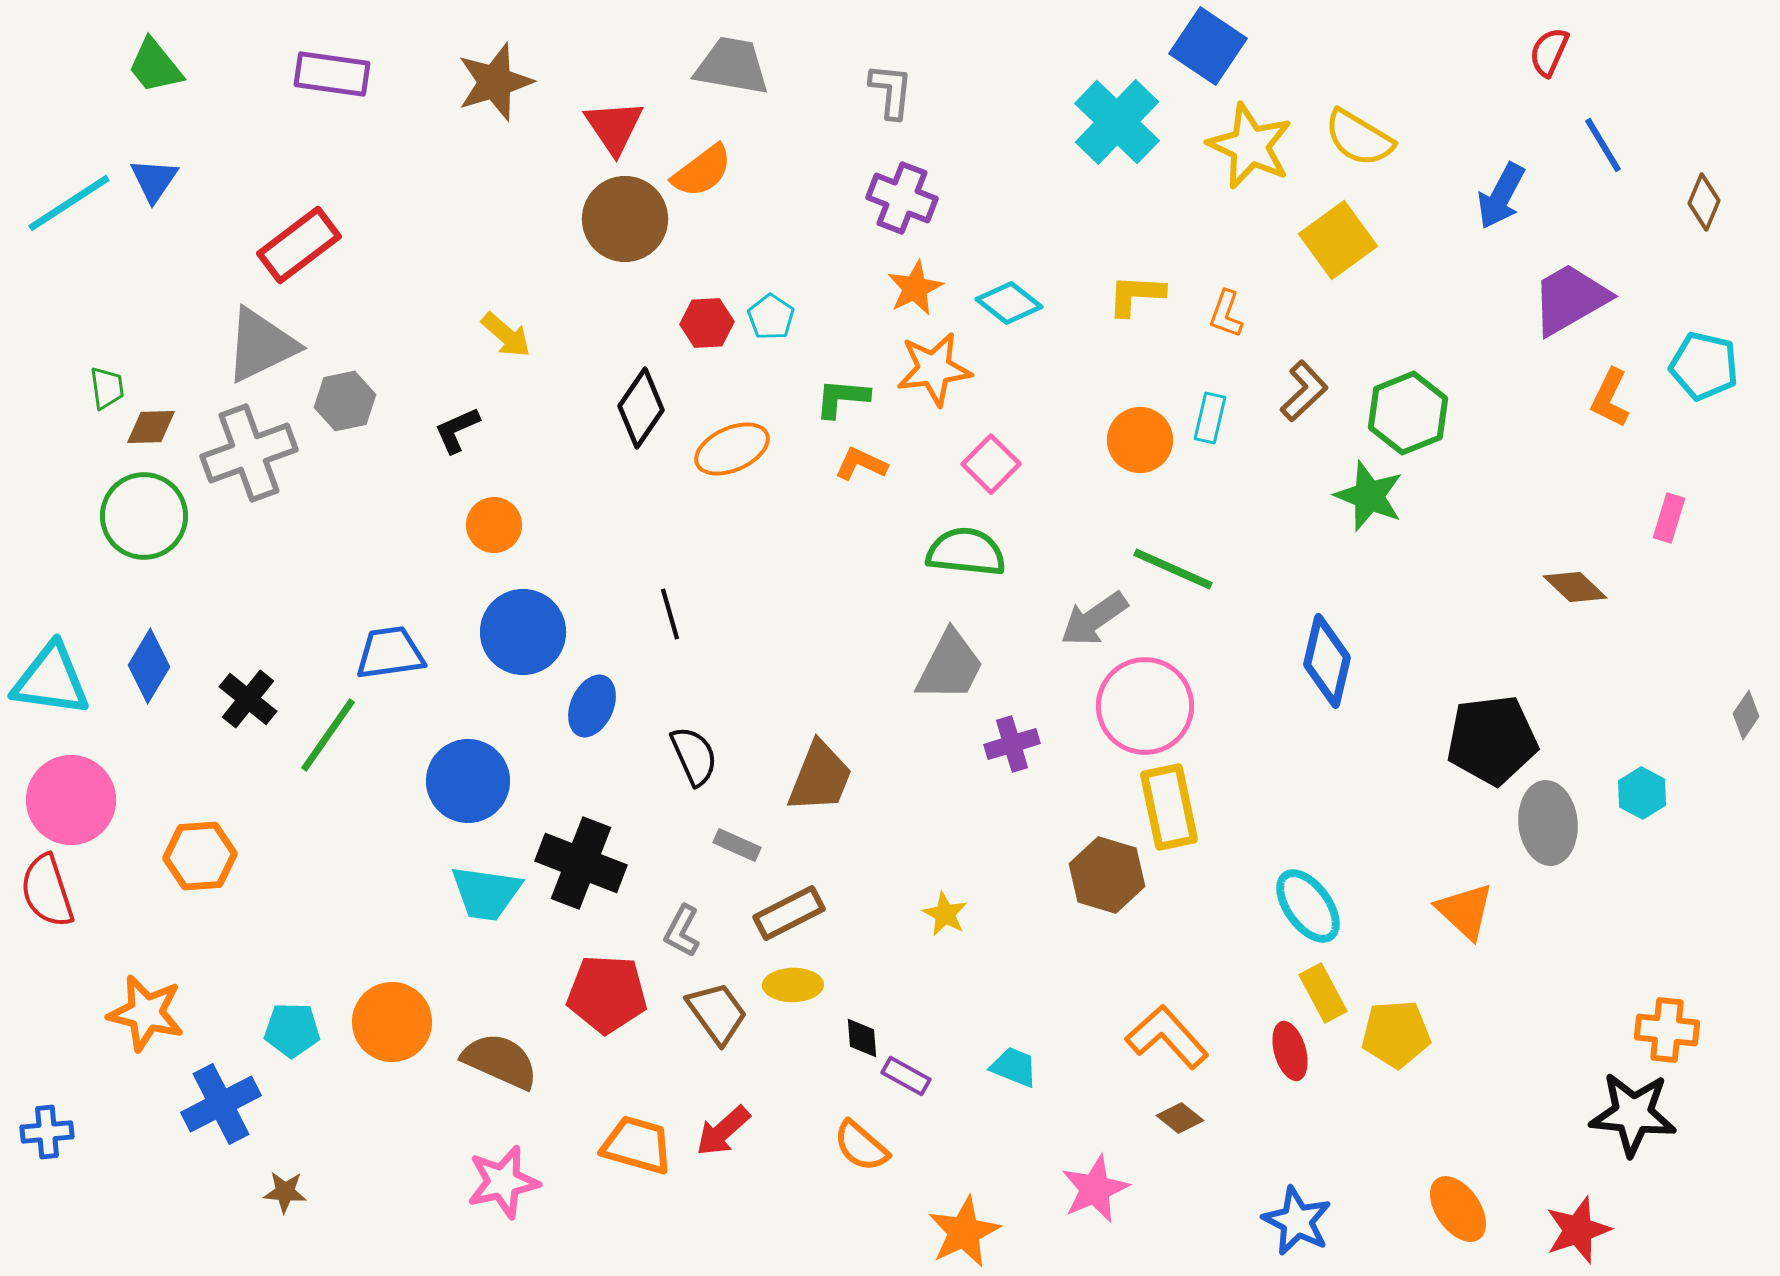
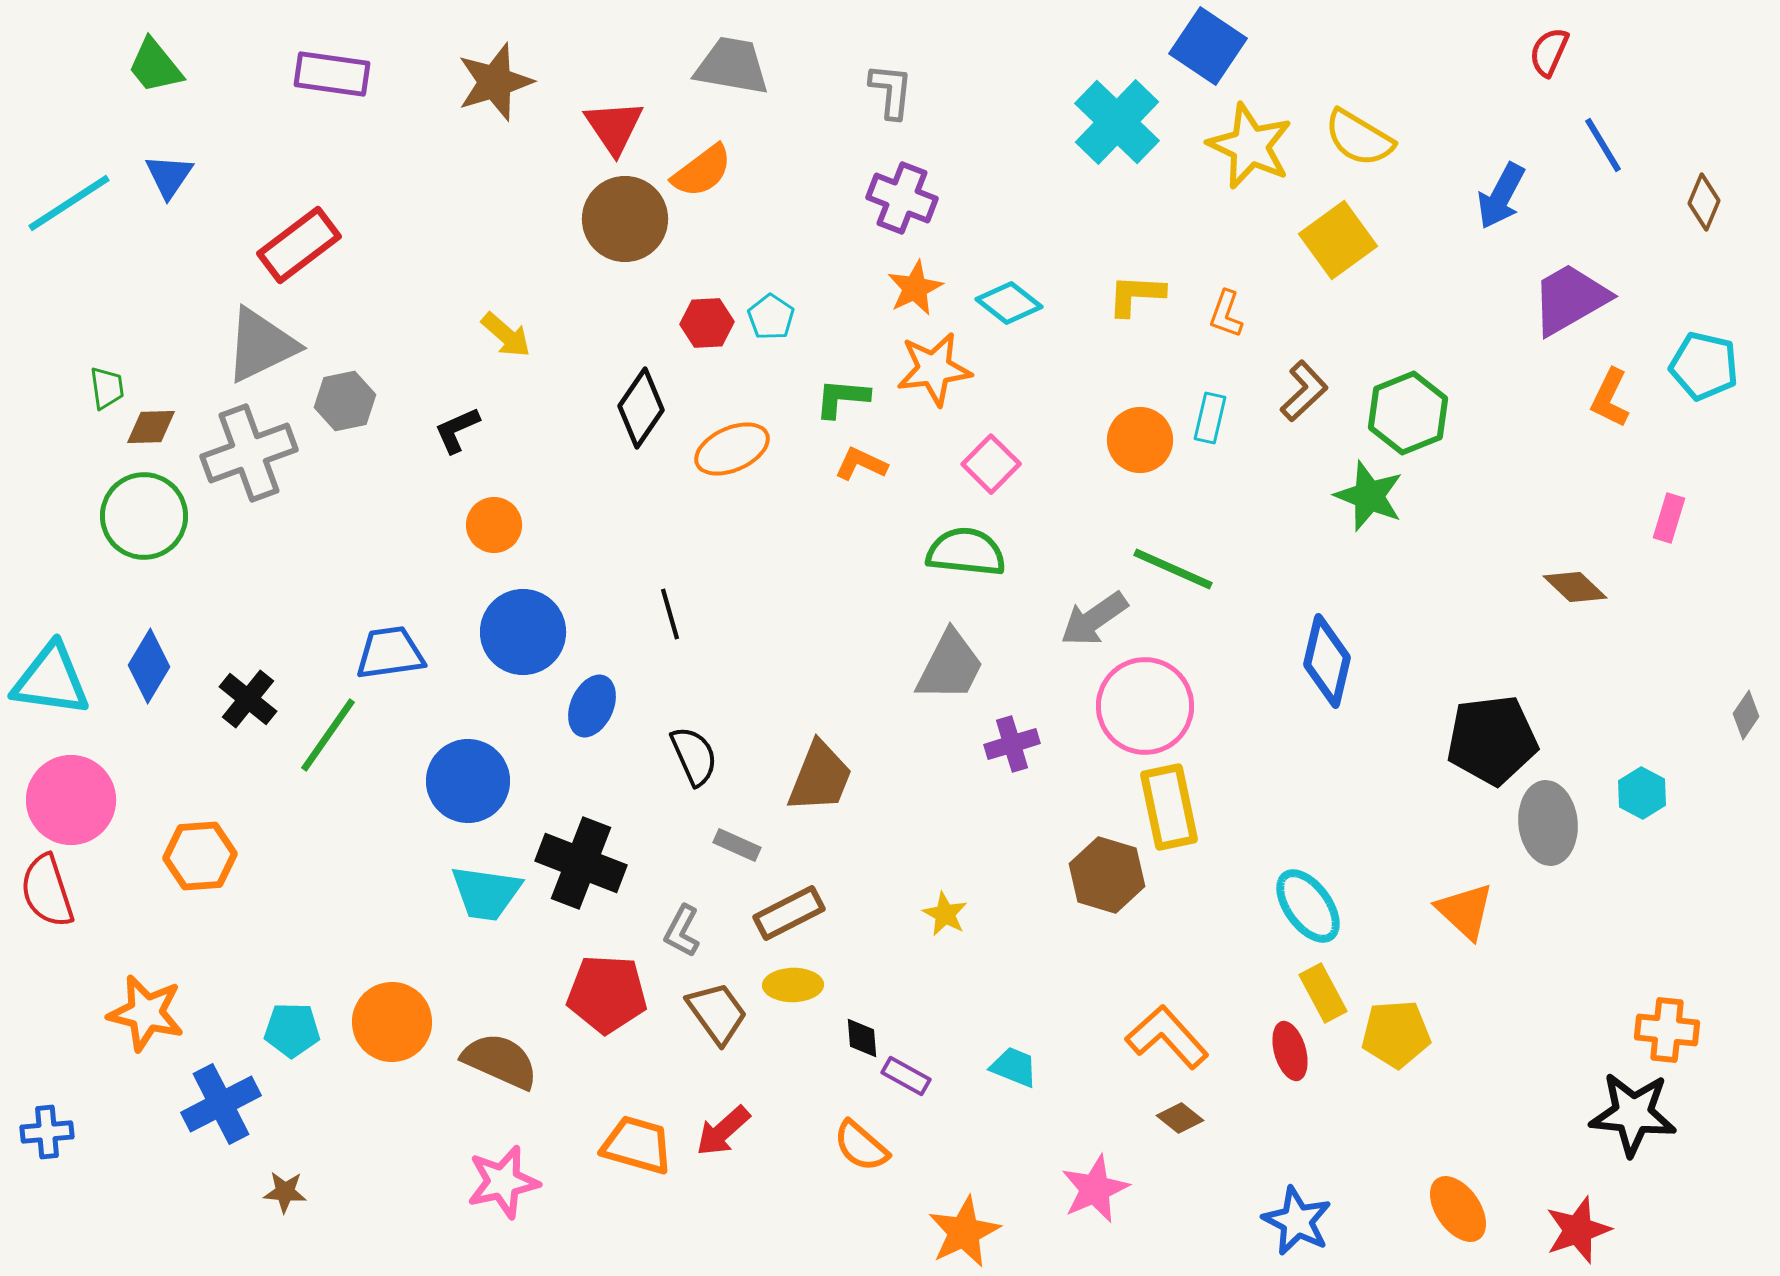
blue triangle at (154, 180): moved 15 px right, 4 px up
